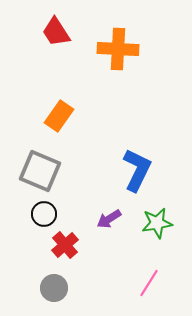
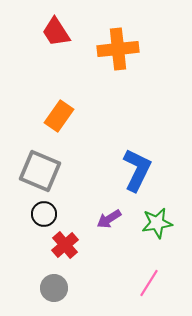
orange cross: rotated 9 degrees counterclockwise
